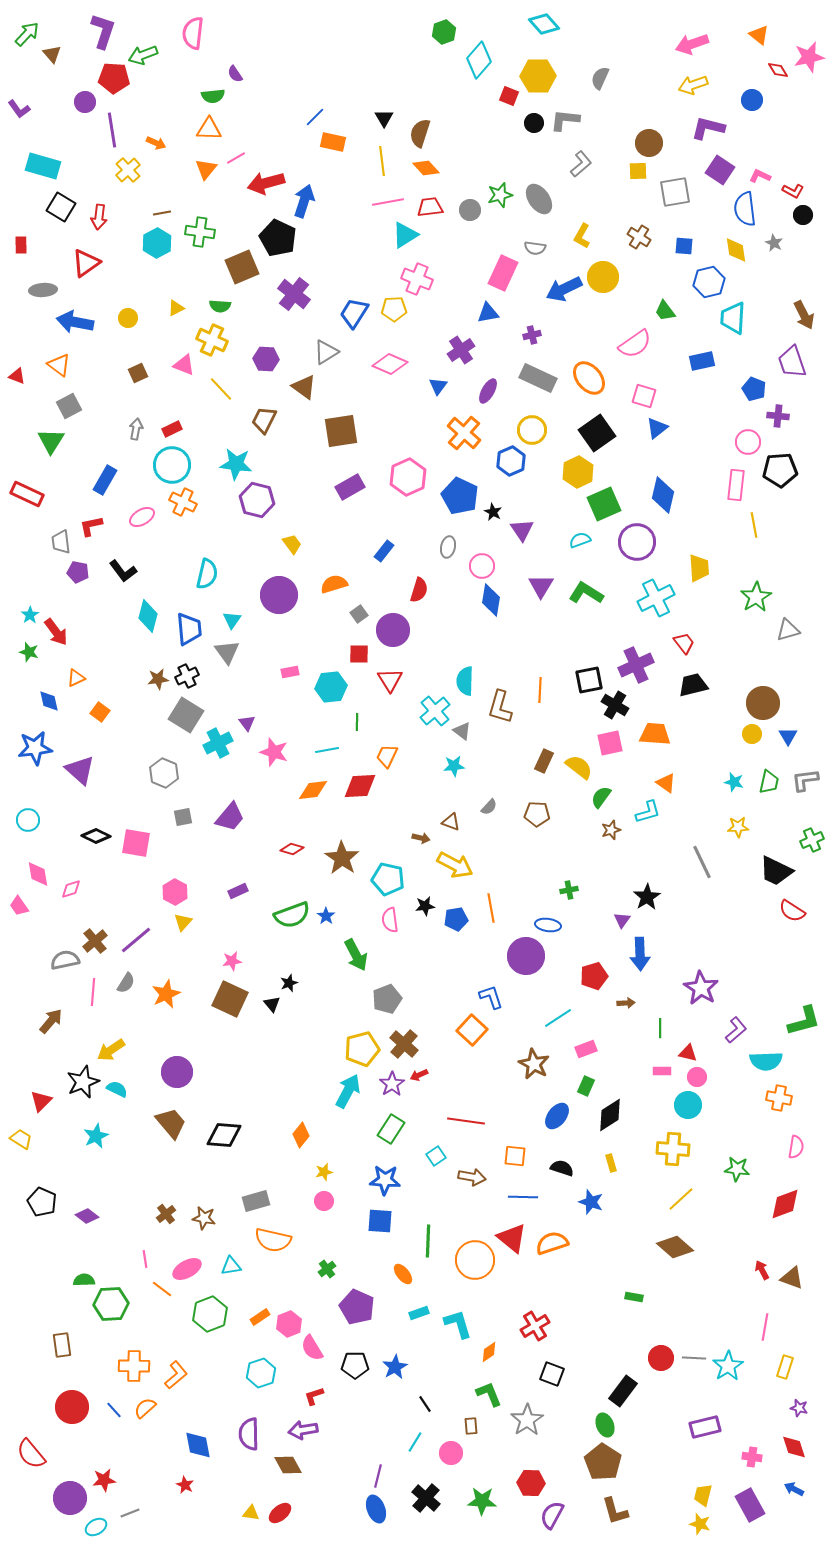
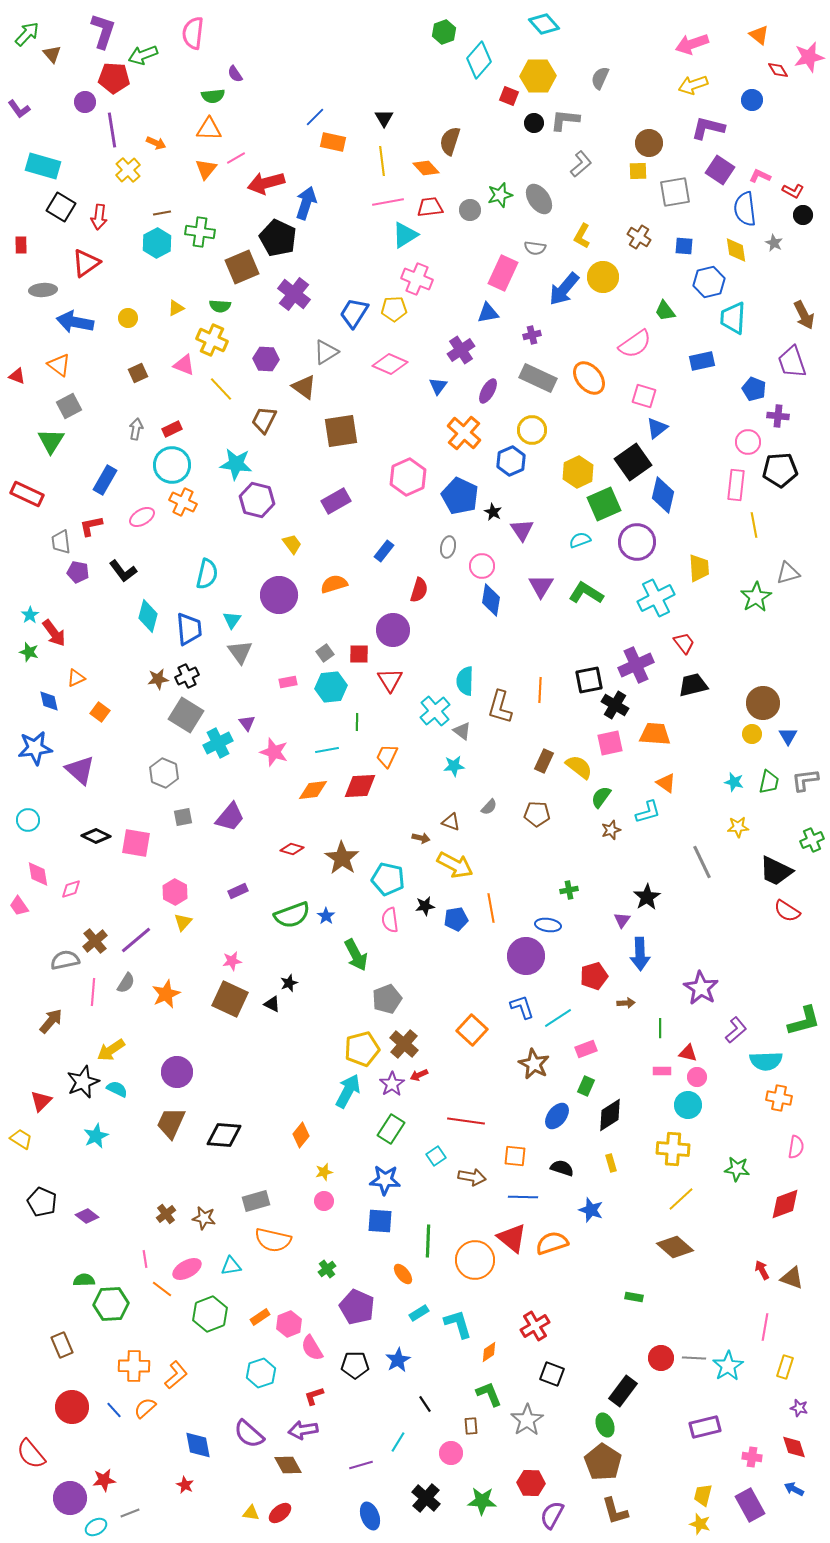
brown semicircle at (420, 133): moved 30 px right, 8 px down
blue arrow at (304, 201): moved 2 px right, 2 px down
blue arrow at (564, 289): rotated 24 degrees counterclockwise
black square at (597, 433): moved 36 px right, 29 px down
purple rectangle at (350, 487): moved 14 px left, 14 px down
gray square at (359, 614): moved 34 px left, 39 px down
gray triangle at (788, 630): moved 57 px up
red arrow at (56, 632): moved 2 px left, 1 px down
gray triangle at (227, 652): moved 13 px right
pink rectangle at (290, 672): moved 2 px left, 10 px down
red semicircle at (792, 911): moved 5 px left
blue L-shape at (491, 997): moved 31 px right, 10 px down
black triangle at (272, 1004): rotated 24 degrees counterclockwise
brown trapezoid at (171, 1123): rotated 116 degrees counterclockwise
blue star at (591, 1202): moved 8 px down
cyan rectangle at (419, 1313): rotated 12 degrees counterclockwise
brown rectangle at (62, 1345): rotated 15 degrees counterclockwise
blue star at (395, 1367): moved 3 px right, 7 px up
purple semicircle at (249, 1434): rotated 48 degrees counterclockwise
cyan line at (415, 1442): moved 17 px left
purple line at (378, 1476): moved 17 px left, 11 px up; rotated 60 degrees clockwise
blue ellipse at (376, 1509): moved 6 px left, 7 px down
